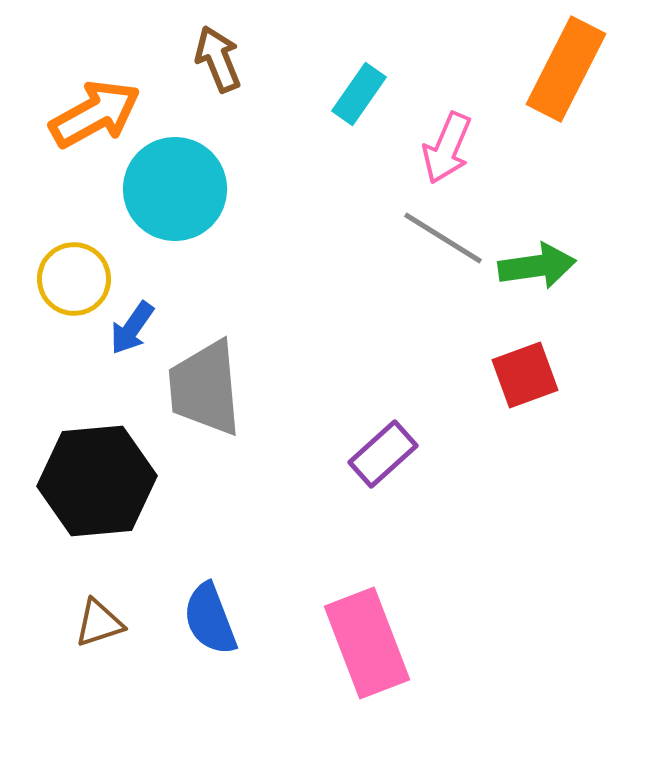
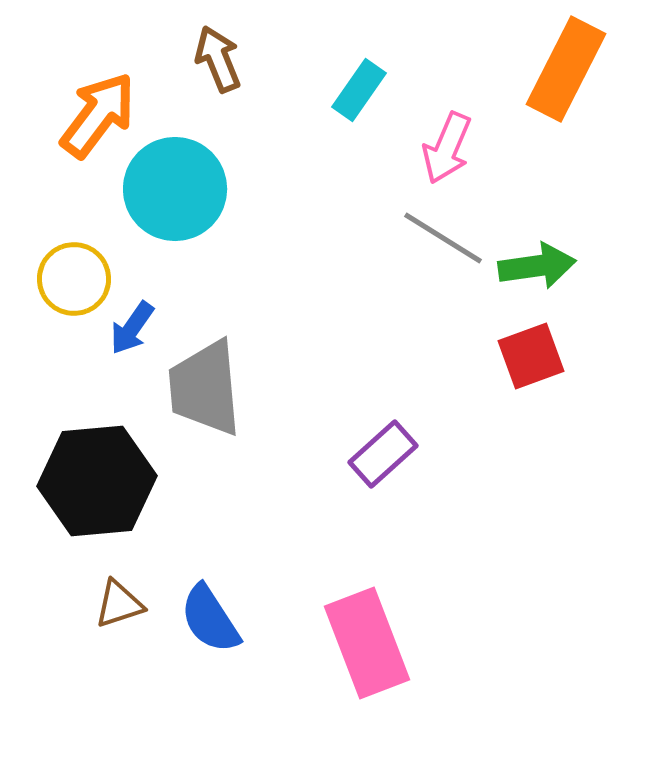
cyan rectangle: moved 4 px up
orange arrow: moved 3 px right, 1 px down; rotated 24 degrees counterclockwise
red square: moved 6 px right, 19 px up
blue semicircle: rotated 12 degrees counterclockwise
brown triangle: moved 20 px right, 19 px up
